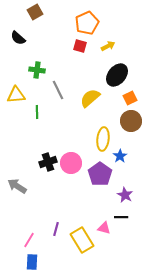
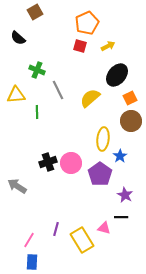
green cross: rotated 14 degrees clockwise
